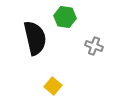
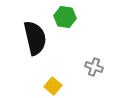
gray cross: moved 21 px down
